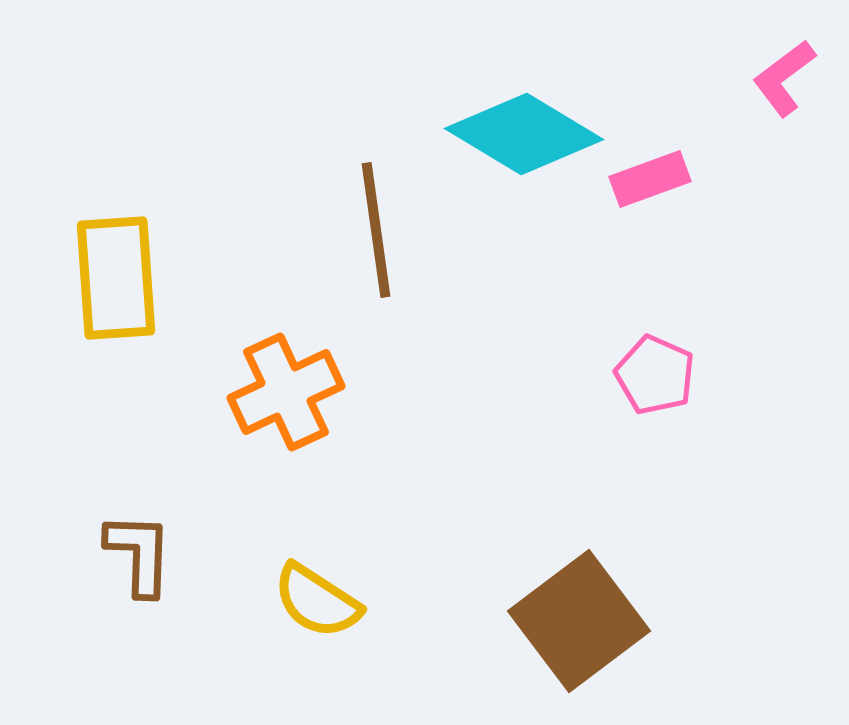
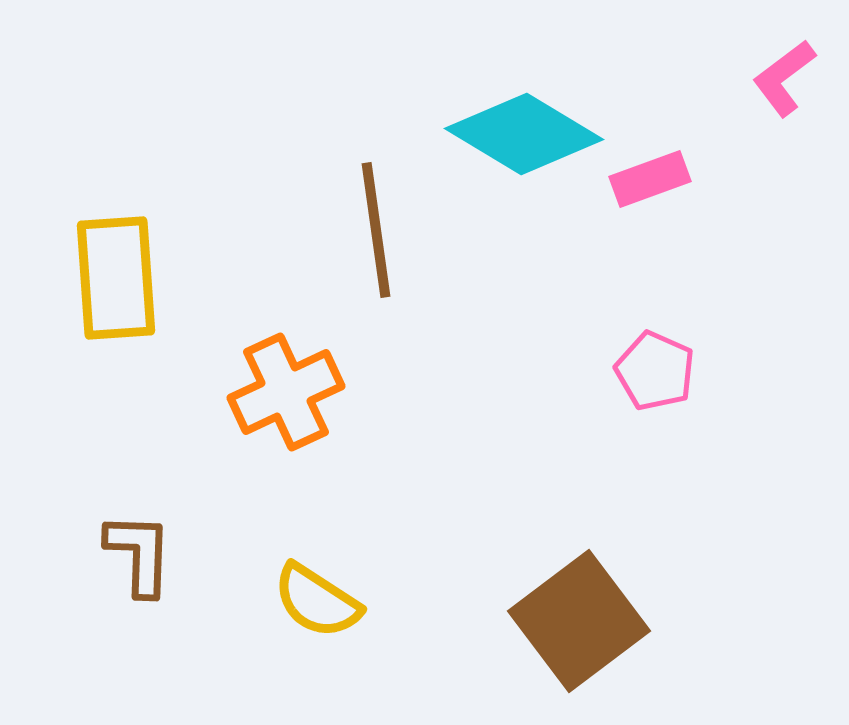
pink pentagon: moved 4 px up
